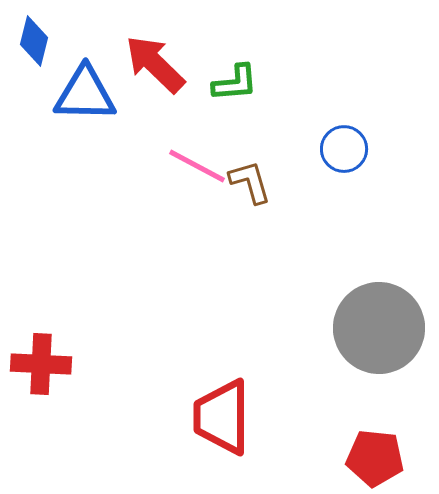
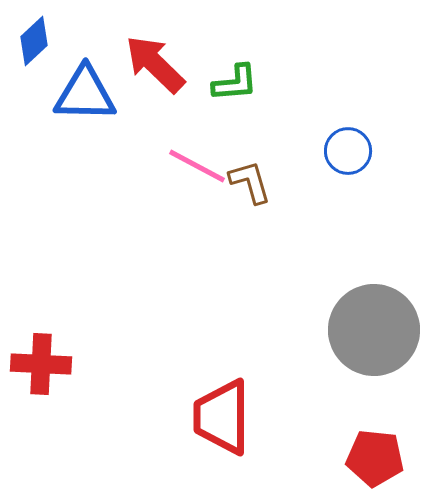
blue diamond: rotated 33 degrees clockwise
blue circle: moved 4 px right, 2 px down
gray circle: moved 5 px left, 2 px down
